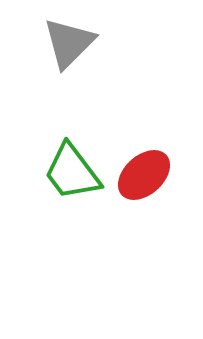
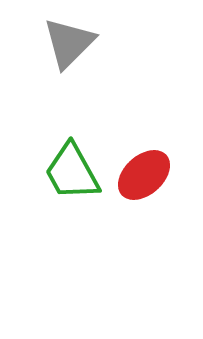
green trapezoid: rotated 8 degrees clockwise
